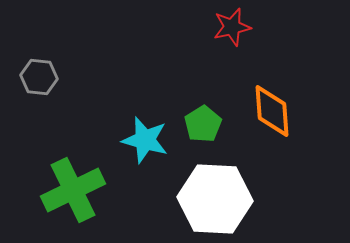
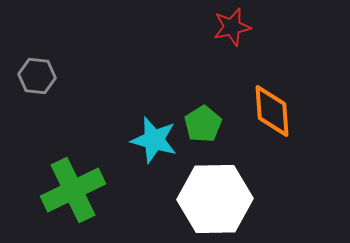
gray hexagon: moved 2 px left, 1 px up
cyan star: moved 9 px right
white hexagon: rotated 4 degrees counterclockwise
